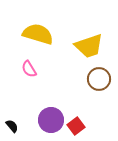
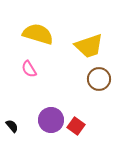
red square: rotated 18 degrees counterclockwise
